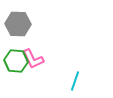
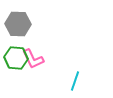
green hexagon: moved 3 px up
